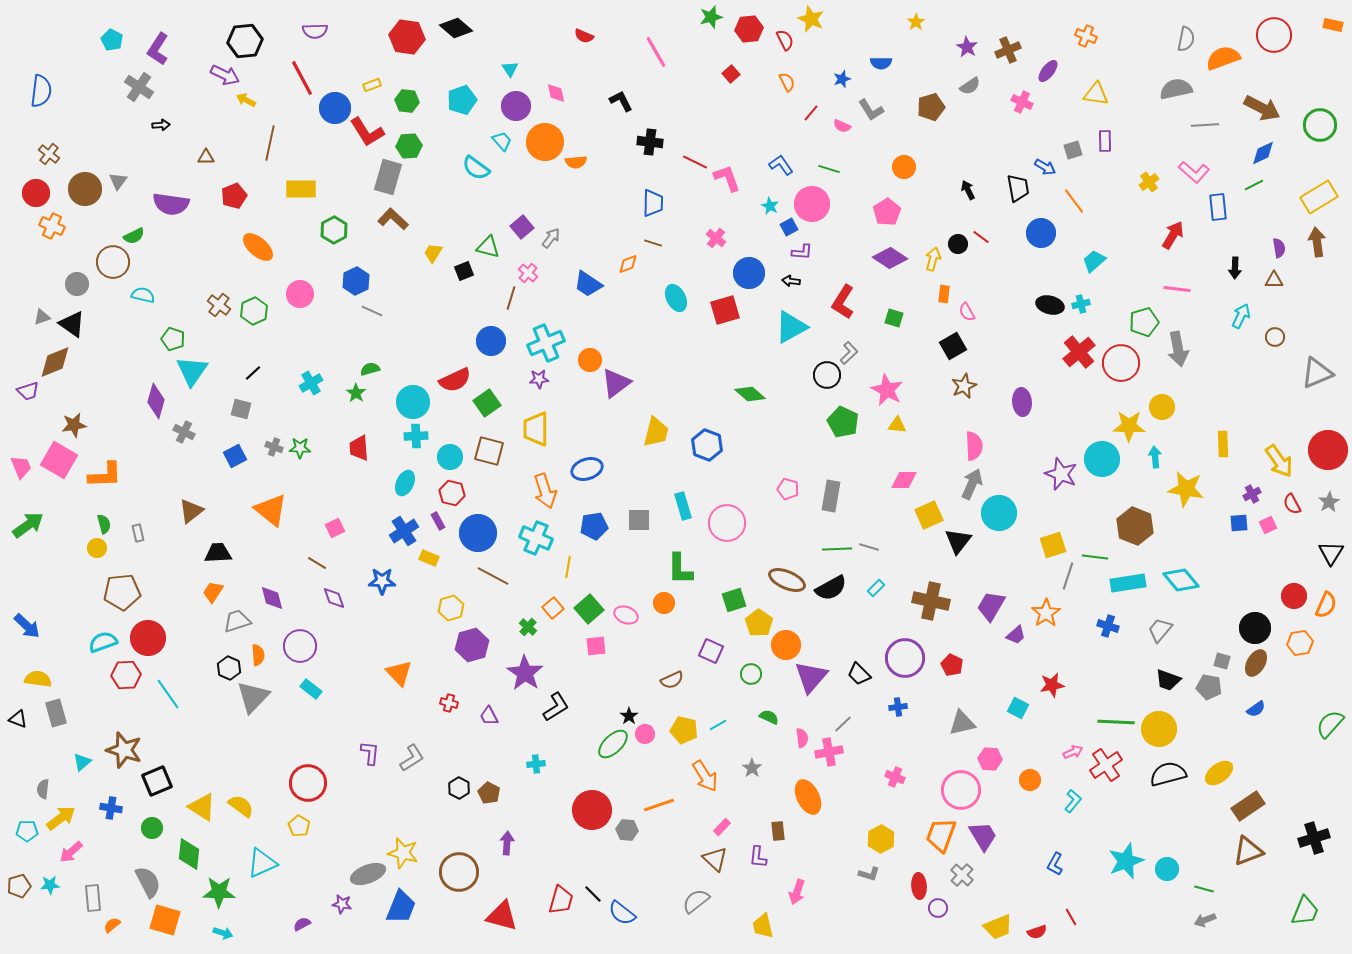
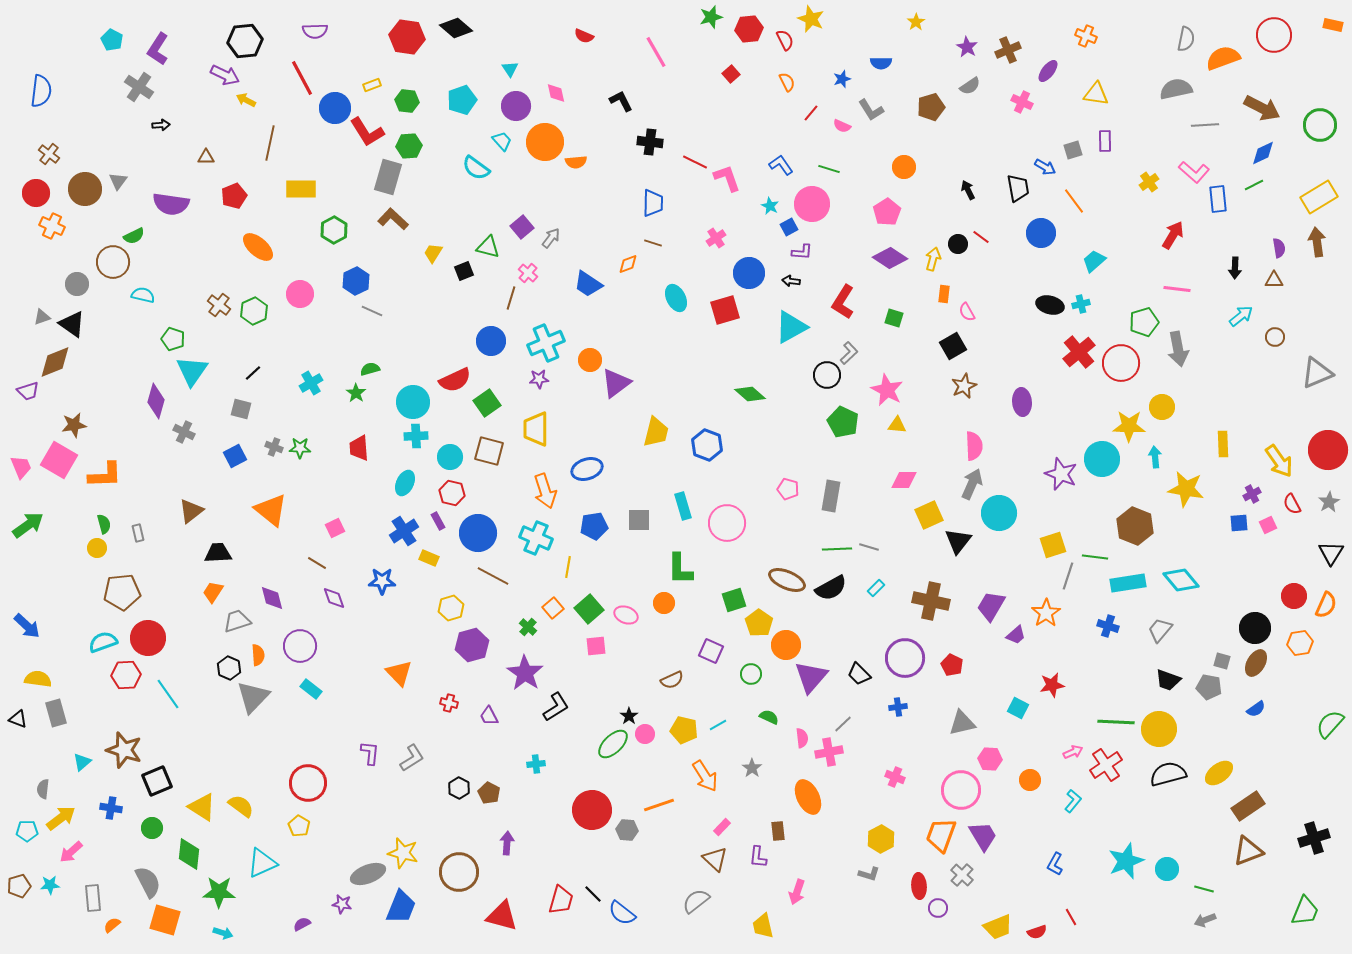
blue rectangle at (1218, 207): moved 8 px up
pink cross at (716, 238): rotated 18 degrees clockwise
cyan arrow at (1241, 316): rotated 25 degrees clockwise
